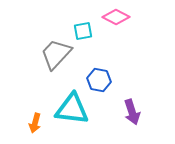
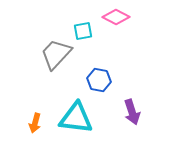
cyan triangle: moved 4 px right, 9 px down
